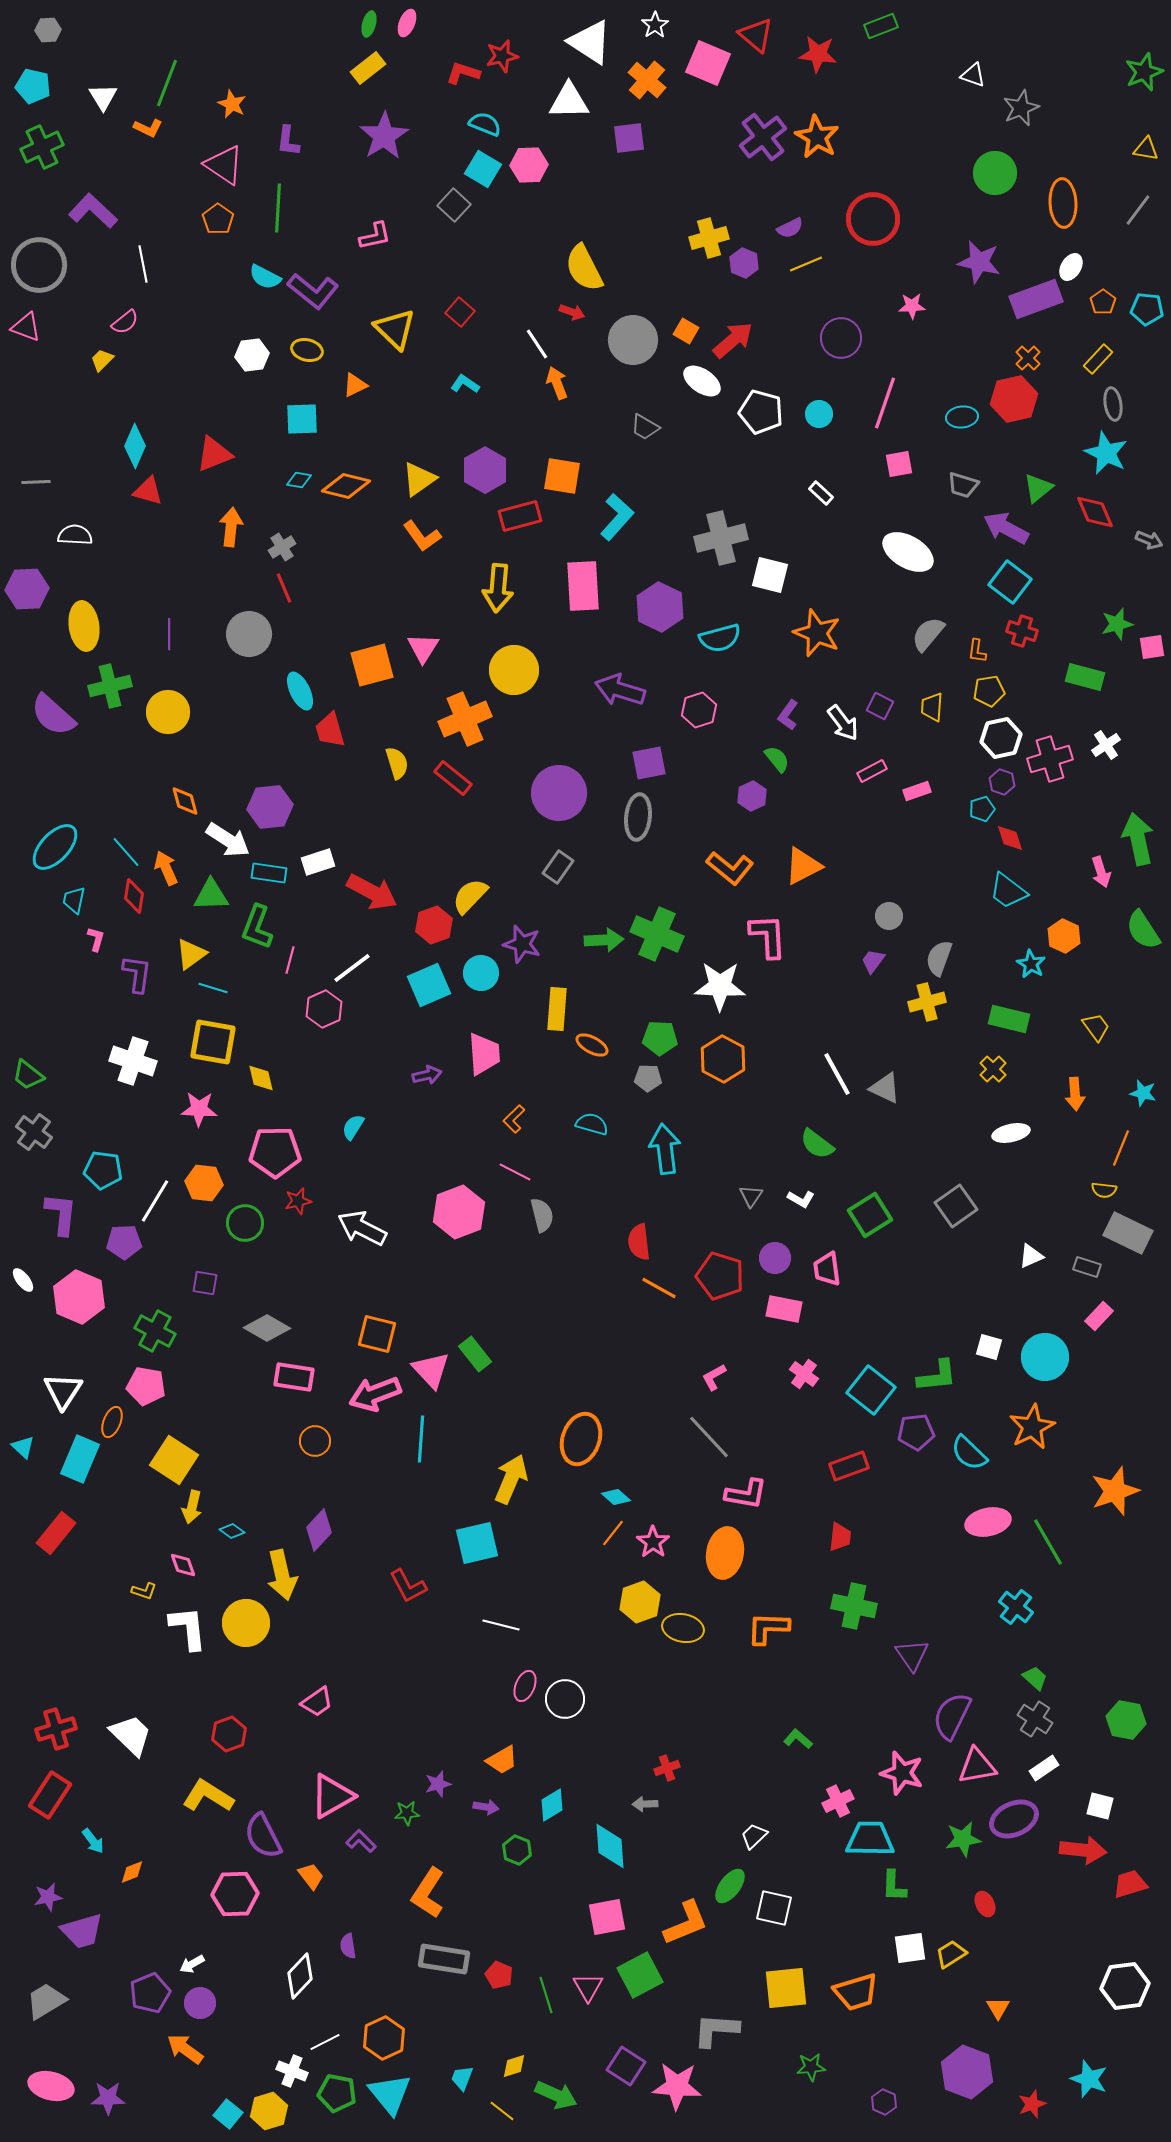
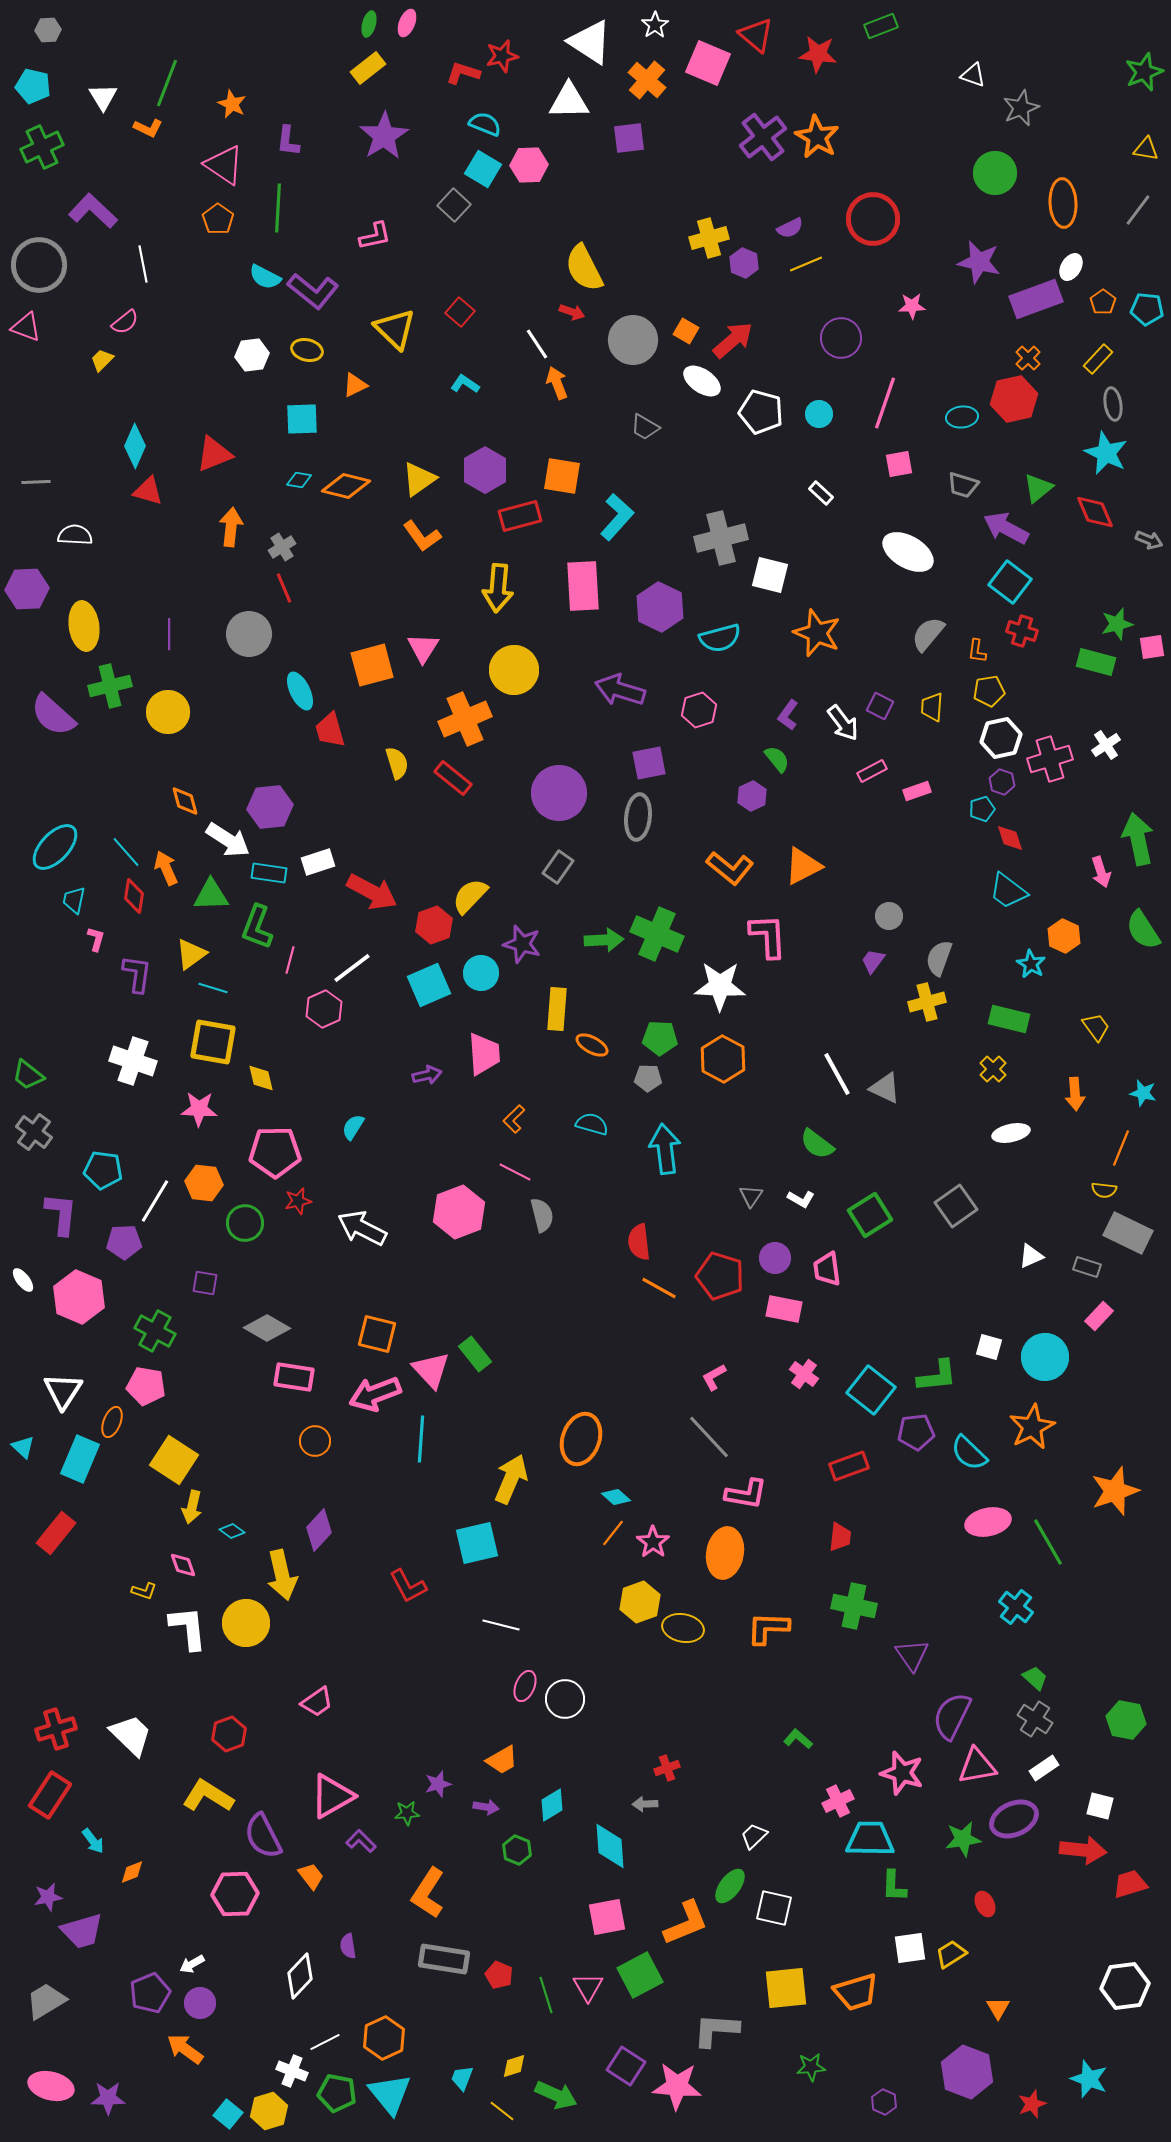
green rectangle at (1085, 677): moved 11 px right, 15 px up
